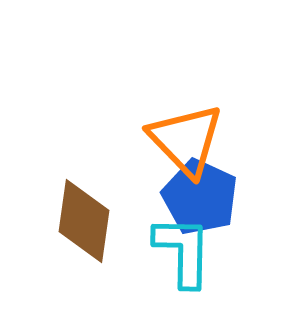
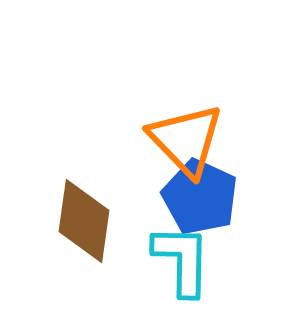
cyan L-shape: moved 1 px left, 9 px down
